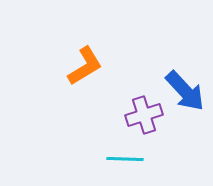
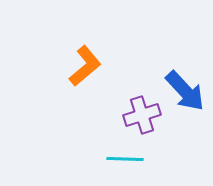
orange L-shape: rotated 9 degrees counterclockwise
purple cross: moved 2 px left
